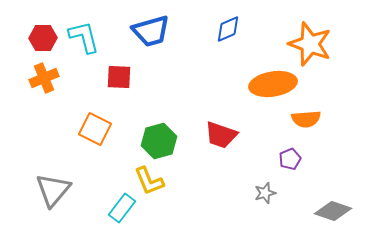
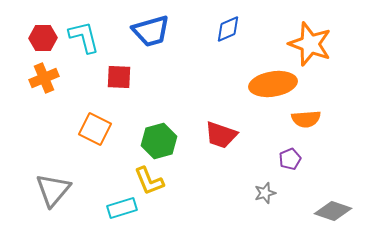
cyan rectangle: rotated 36 degrees clockwise
